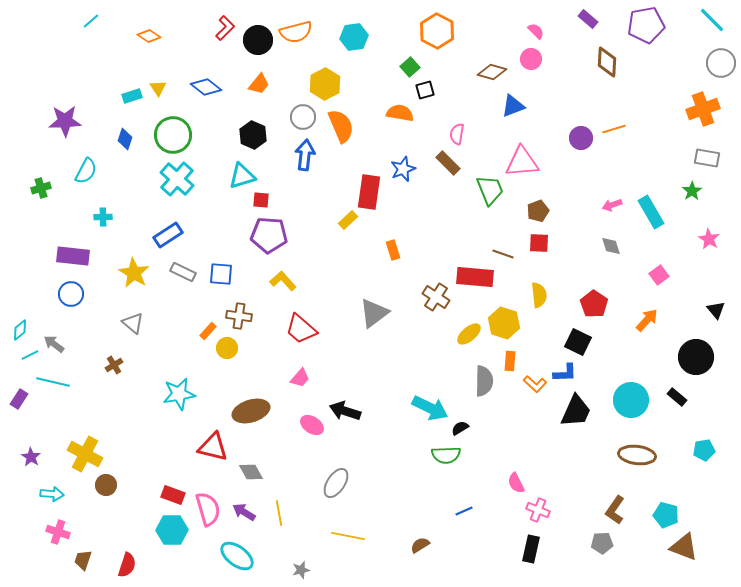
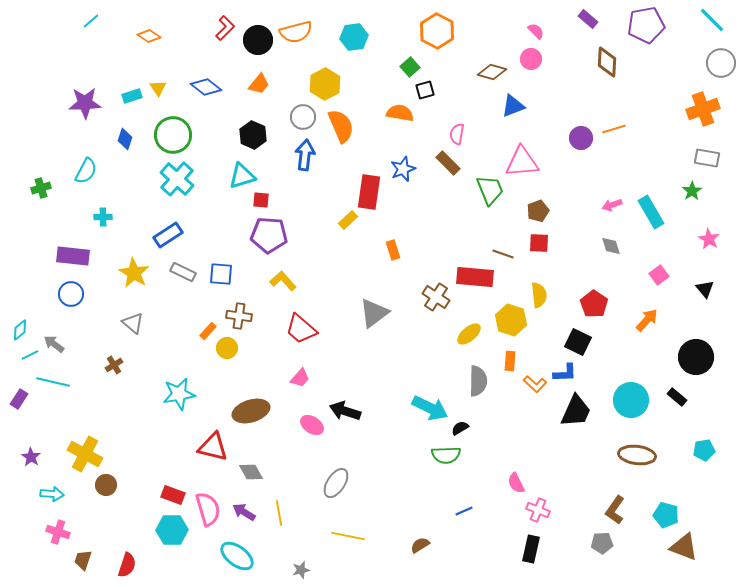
purple star at (65, 121): moved 20 px right, 18 px up
black triangle at (716, 310): moved 11 px left, 21 px up
yellow hexagon at (504, 323): moved 7 px right, 3 px up
gray semicircle at (484, 381): moved 6 px left
